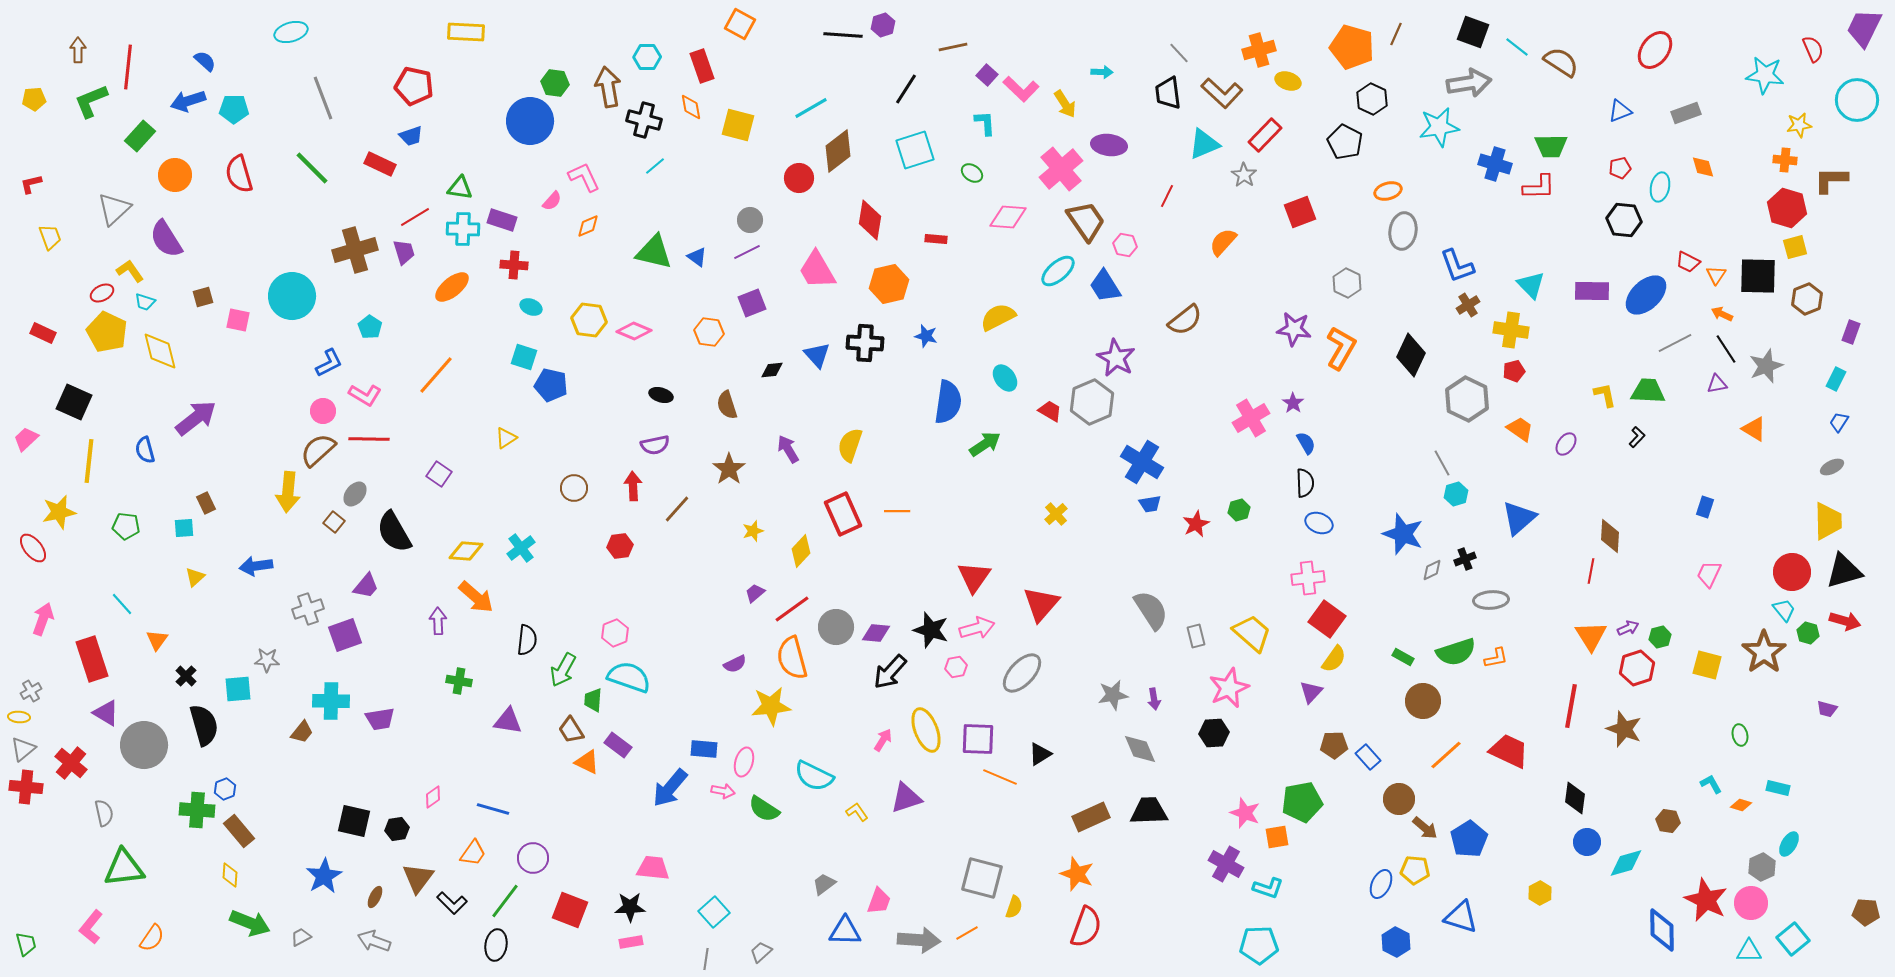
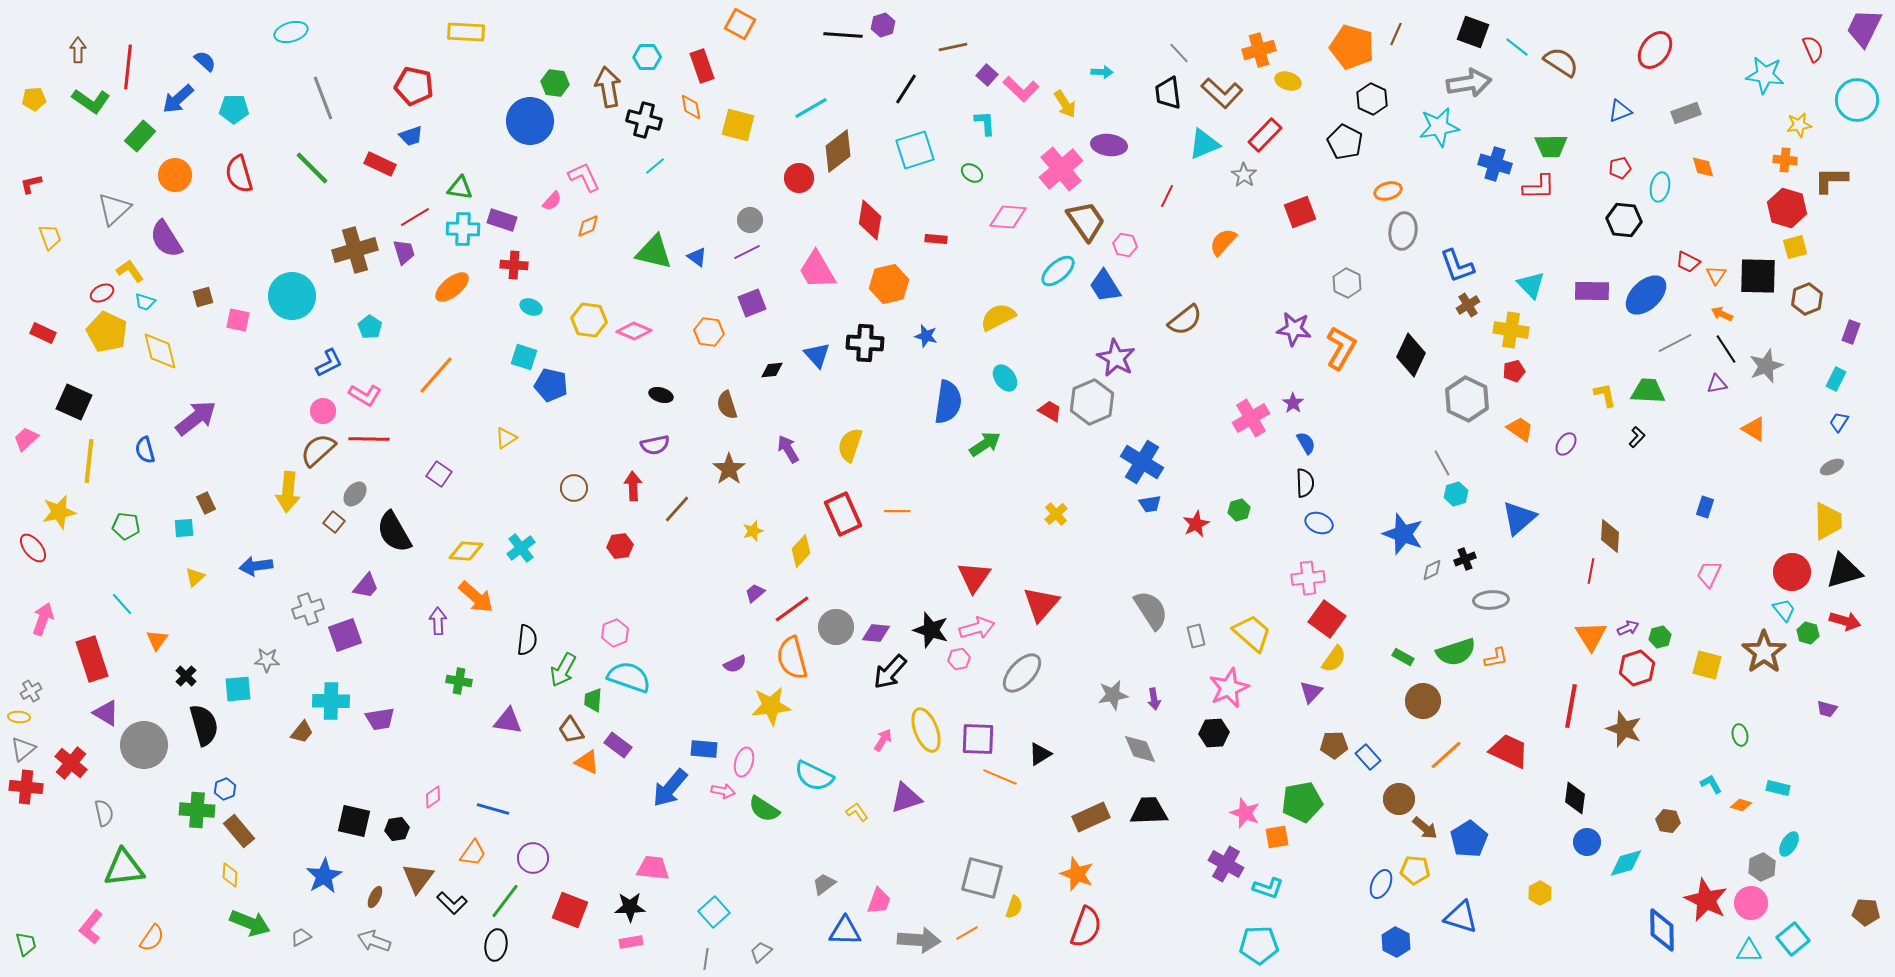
green L-shape at (91, 101): rotated 123 degrees counterclockwise
blue arrow at (188, 101): moved 10 px left, 2 px up; rotated 24 degrees counterclockwise
pink hexagon at (956, 667): moved 3 px right, 8 px up
